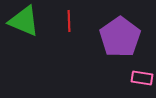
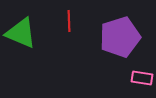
green triangle: moved 3 px left, 12 px down
purple pentagon: rotated 18 degrees clockwise
